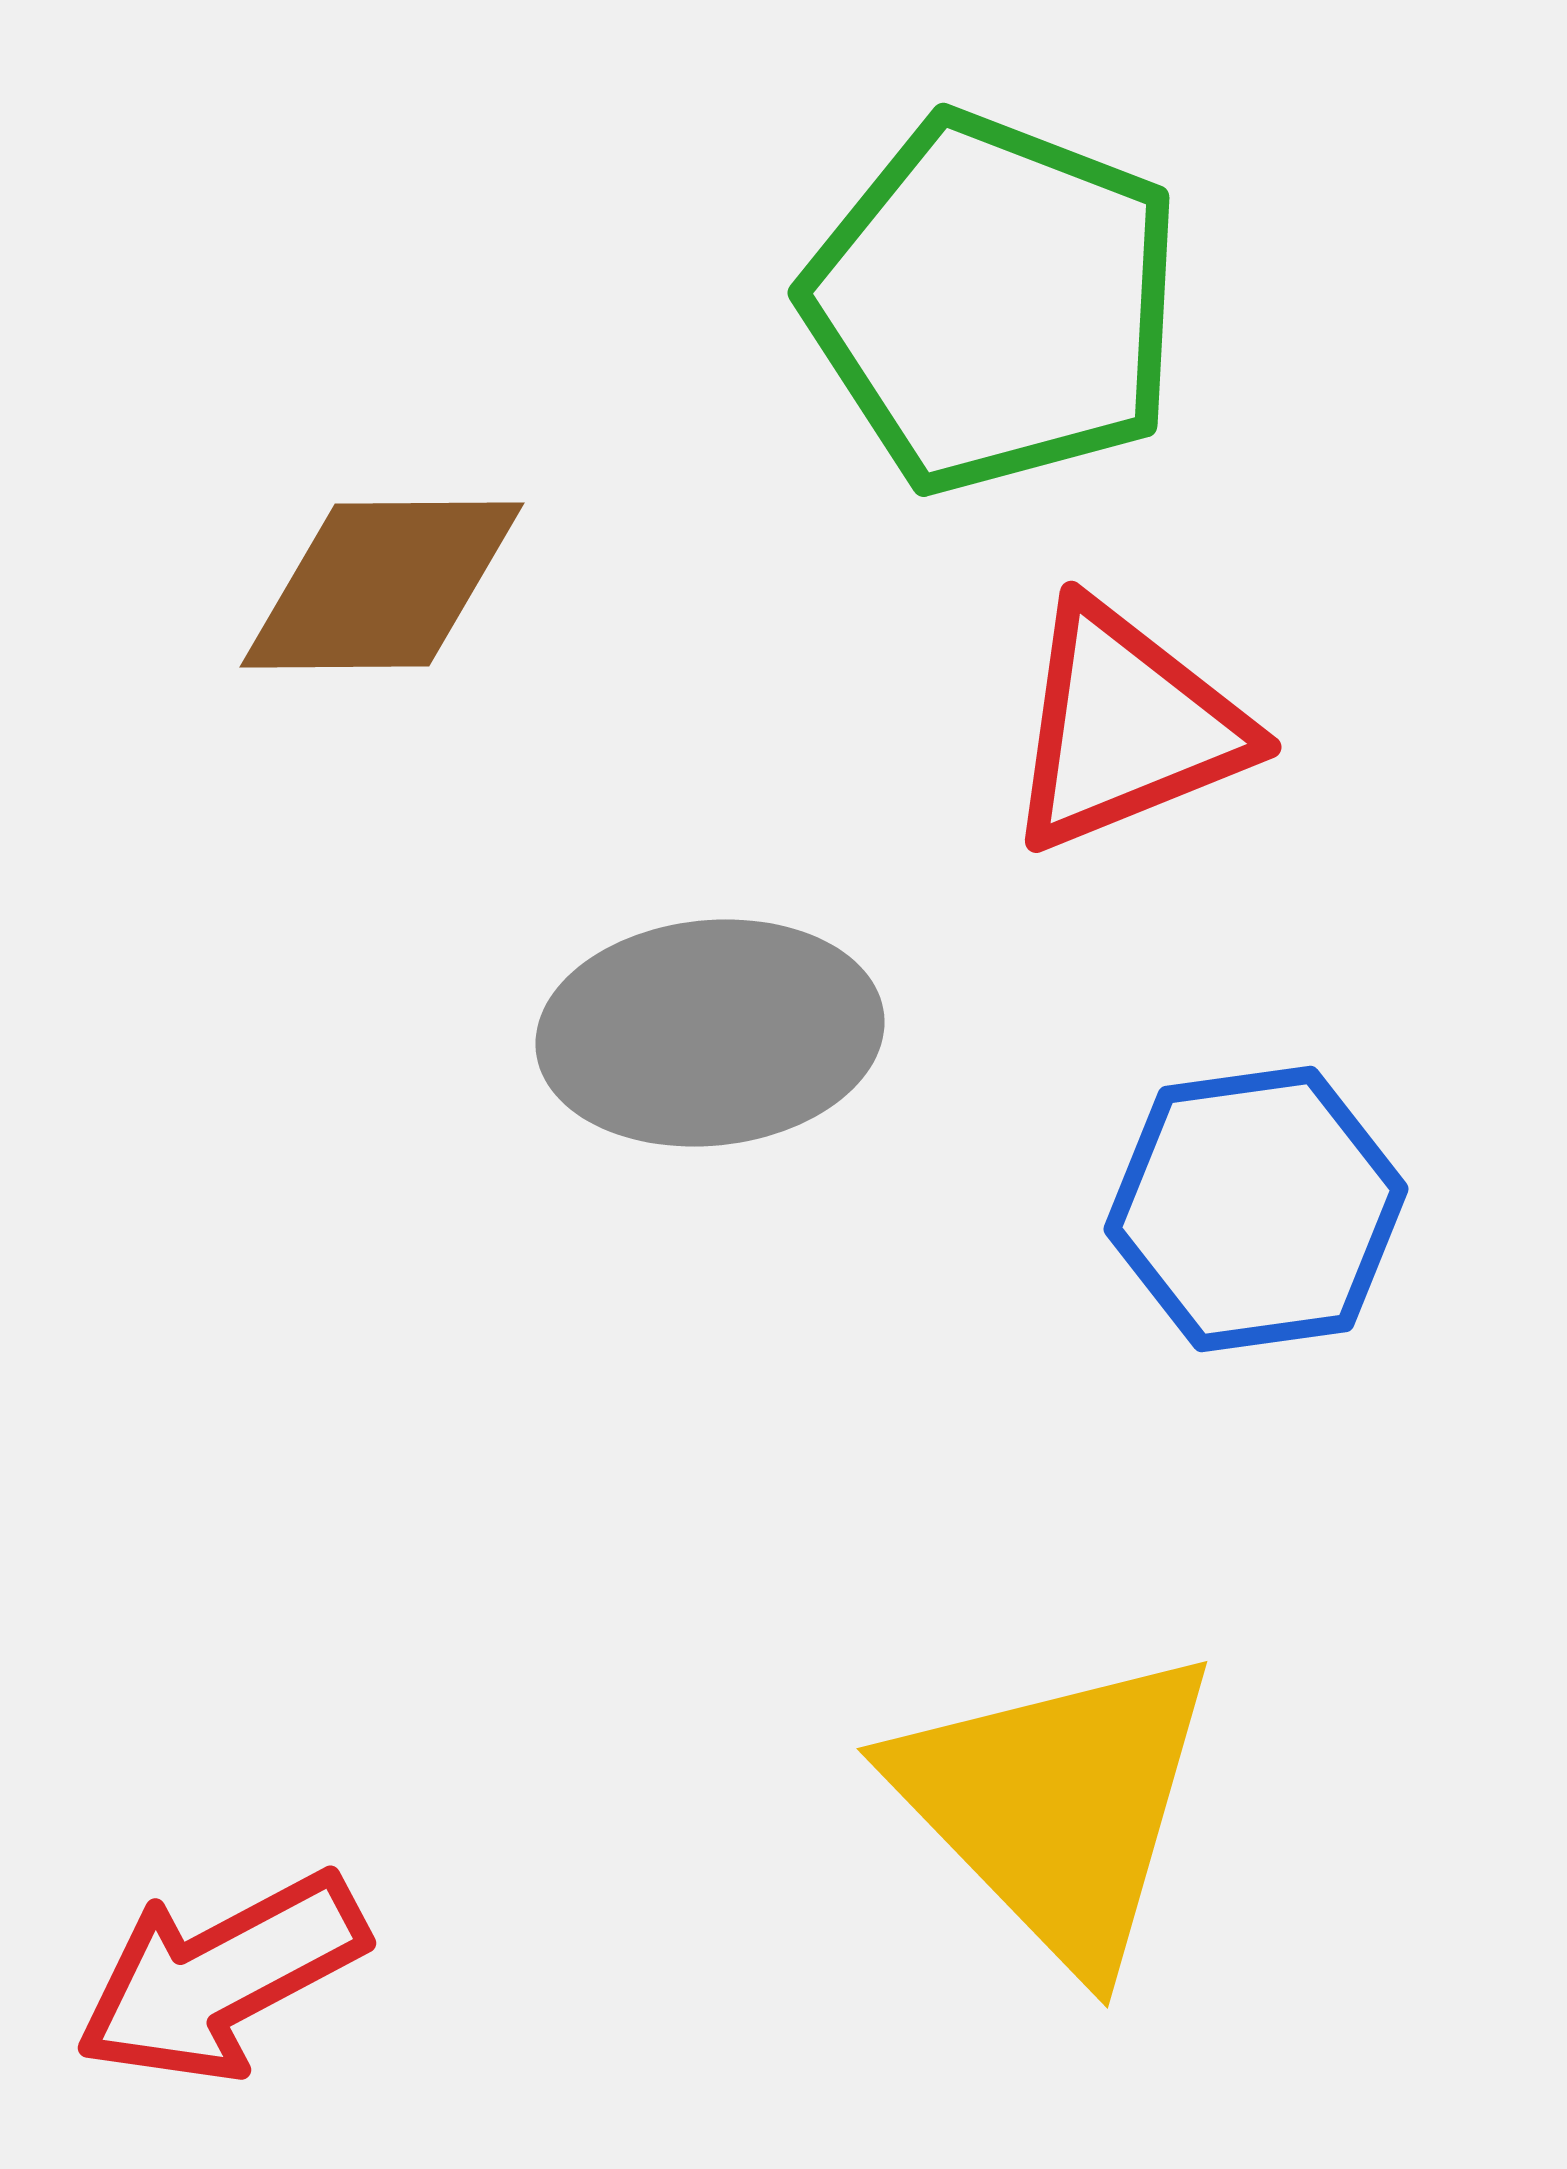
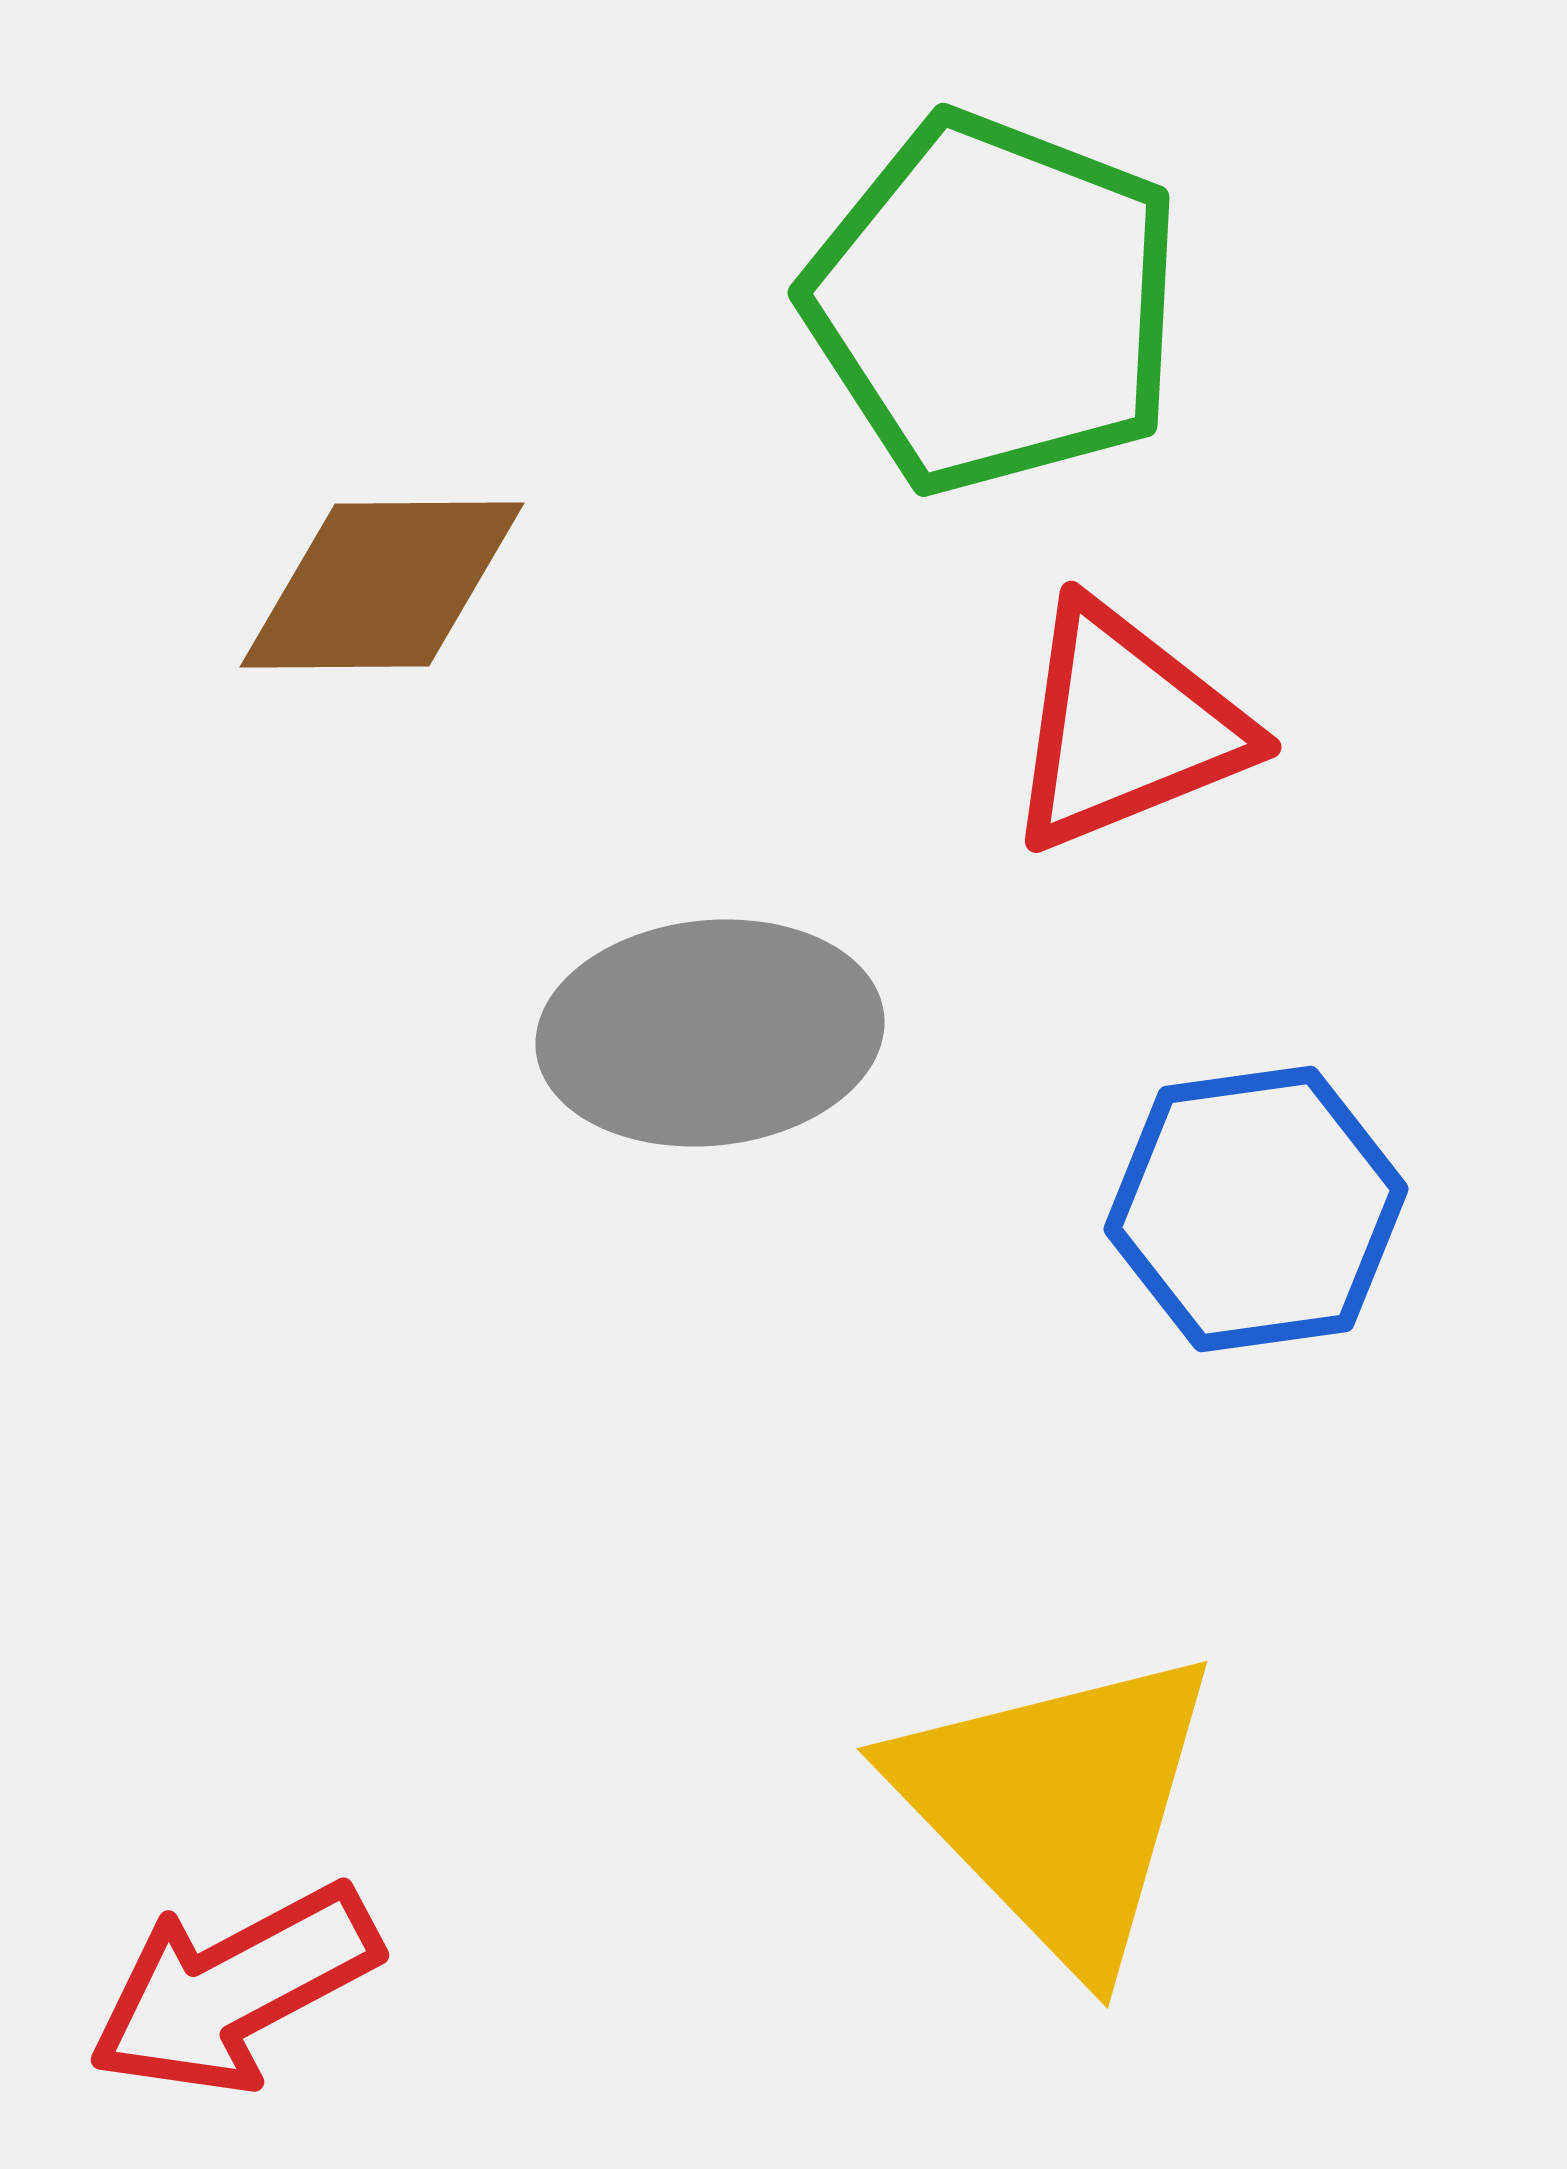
red arrow: moved 13 px right, 12 px down
